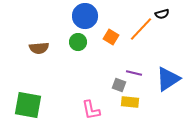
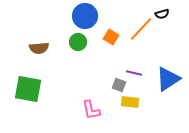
green square: moved 16 px up
